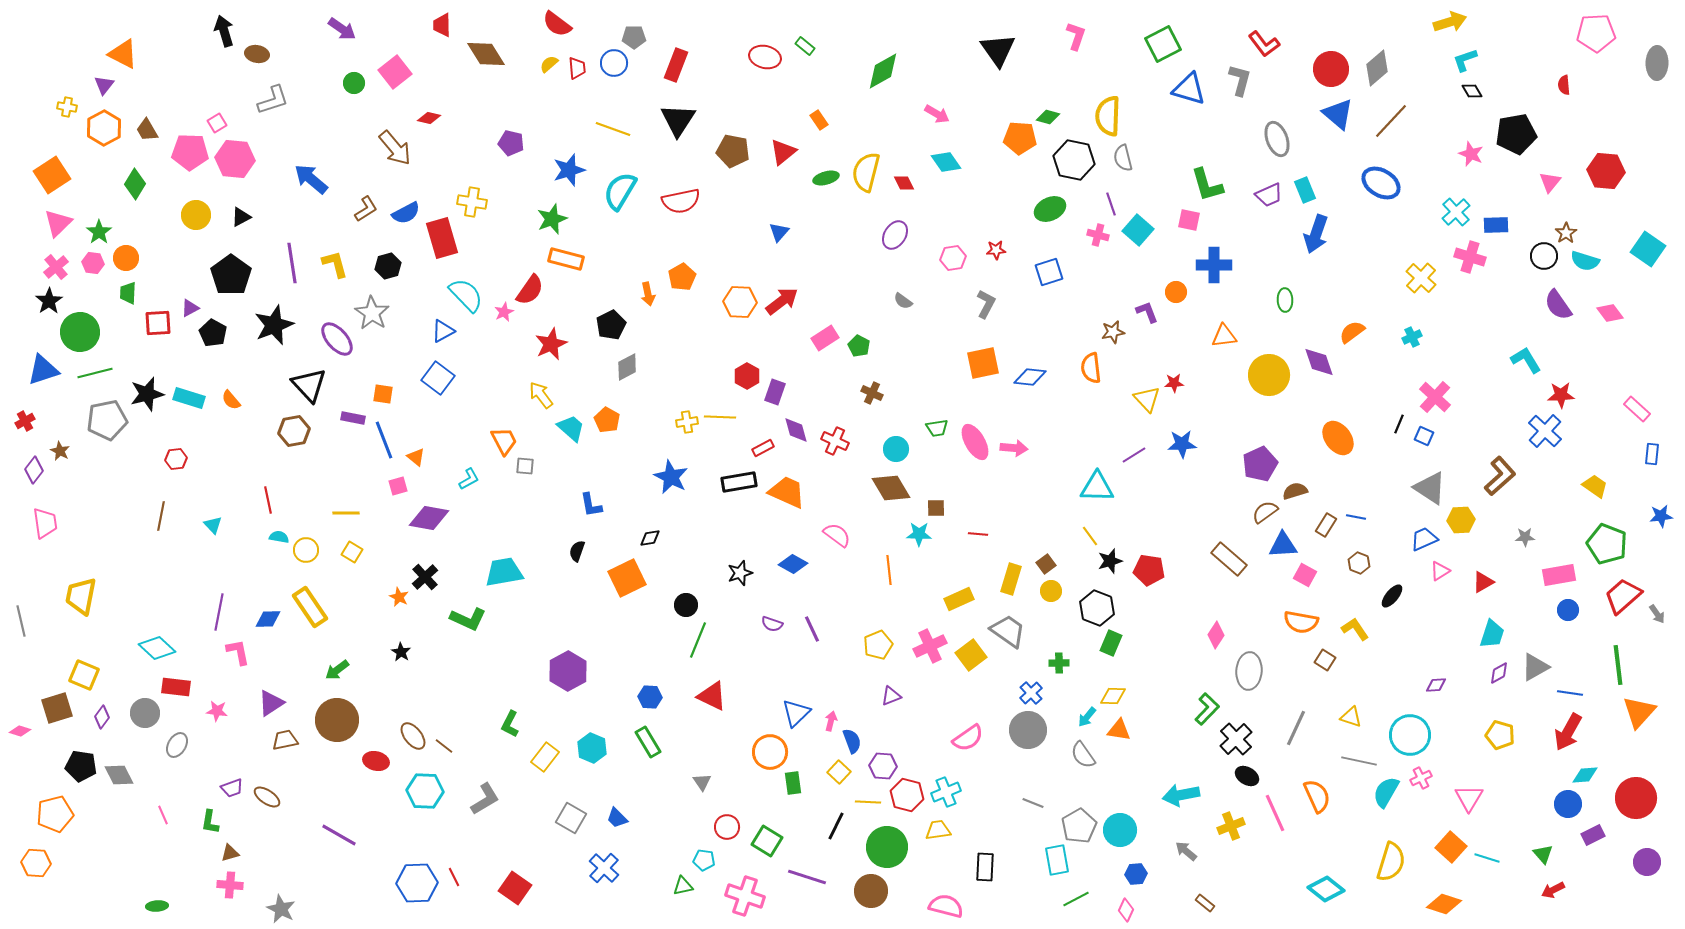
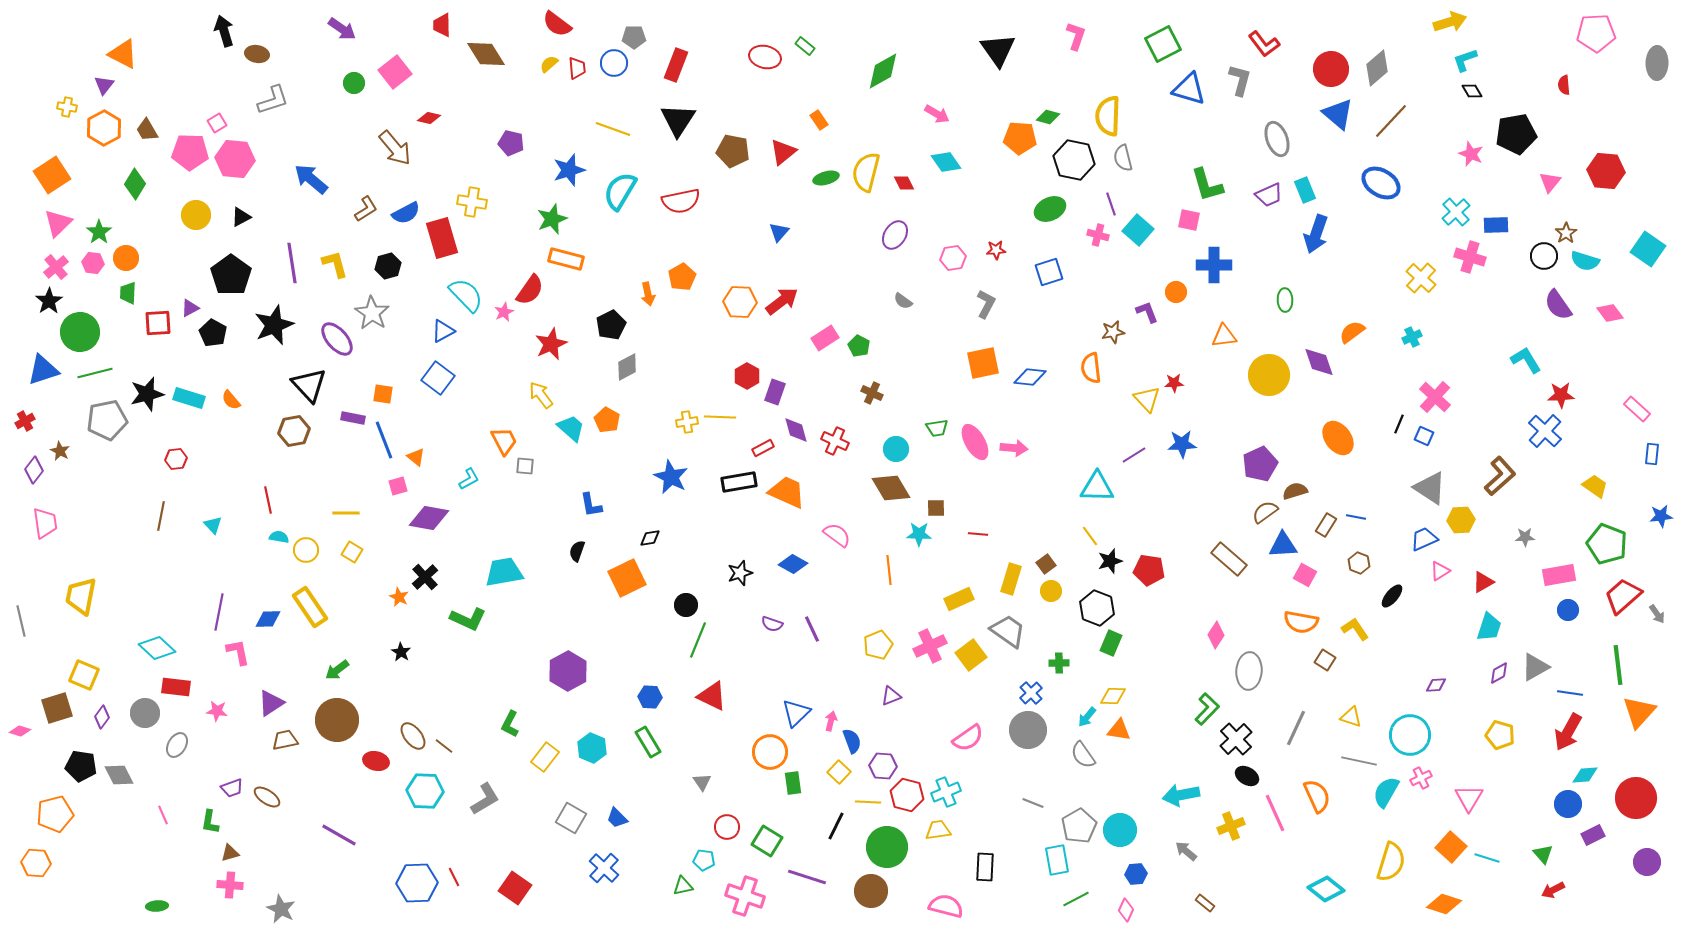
cyan trapezoid at (1492, 634): moved 3 px left, 7 px up
